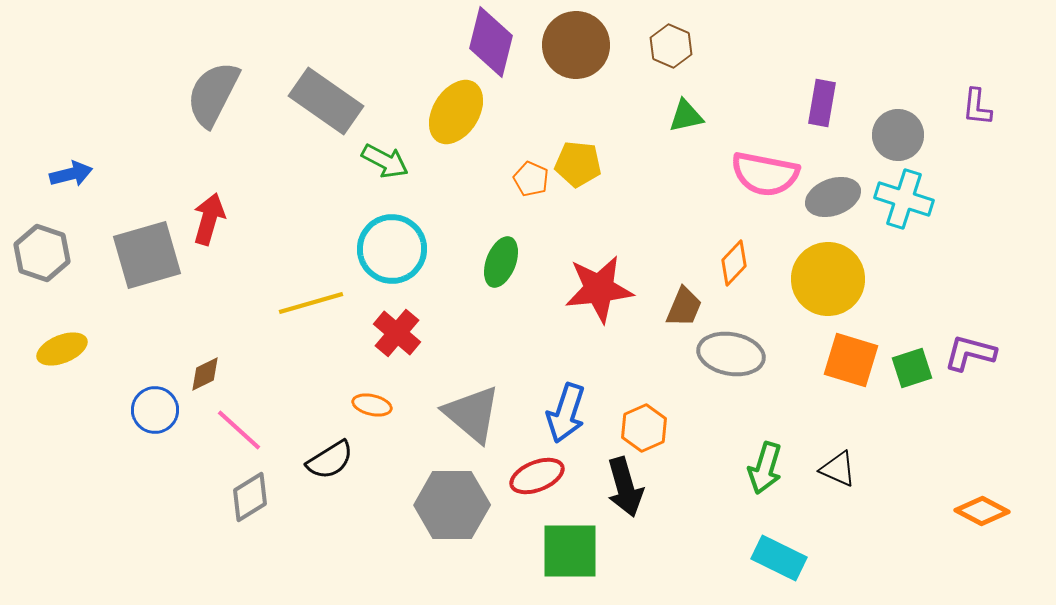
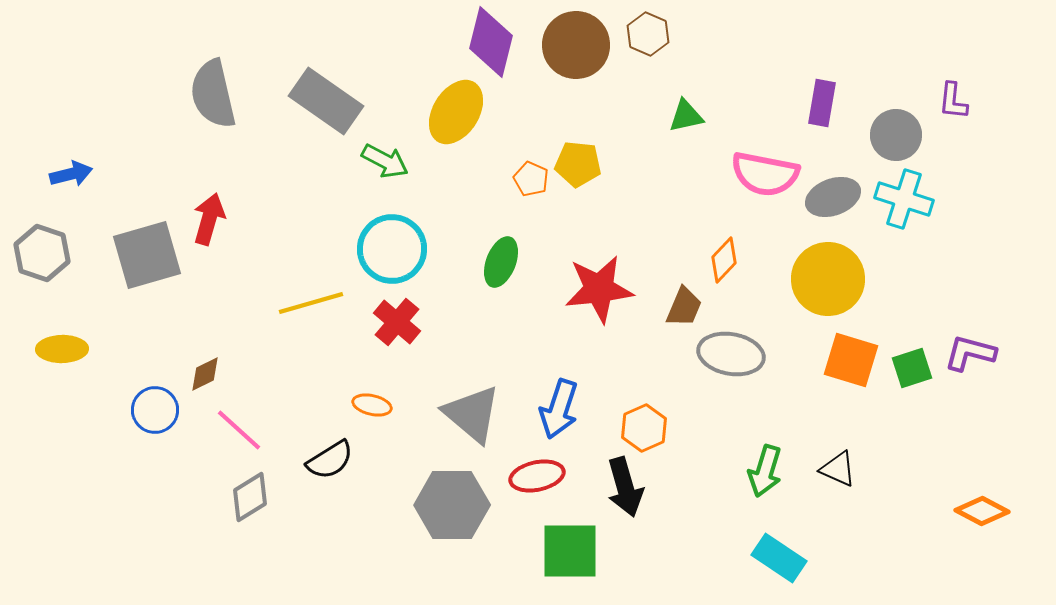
brown hexagon at (671, 46): moved 23 px left, 12 px up
gray semicircle at (213, 94): rotated 40 degrees counterclockwise
purple L-shape at (977, 107): moved 24 px left, 6 px up
gray circle at (898, 135): moved 2 px left
orange diamond at (734, 263): moved 10 px left, 3 px up
red cross at (397, 333): moved 11 px up
yellow ellipse at (62, 349): rotated 21 degrees clockwise
blue arrow at (566, 413): moved 7 px left, 4 px up
green arrow at (765, 468): moved 3 px down
red ellipse at (537, 476): rotated 10 degrees clockwise
cyan rectangle at (779, 558): rotated 8 degrees clockwise
